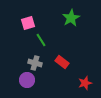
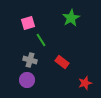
gray cross: moved 5 px left, 3 px up
